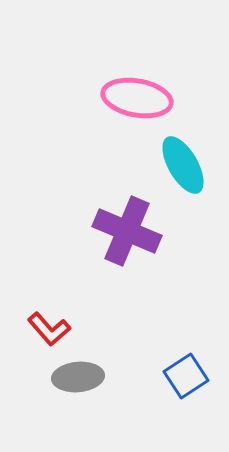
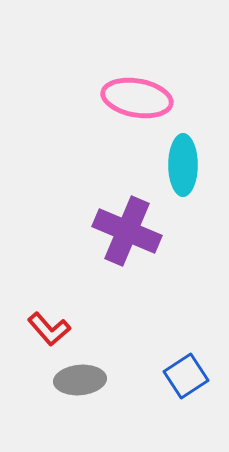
cyan ellipse: rotated 30 degrees clockwise
gray ellipse: moved 2 px right, 3 px down
